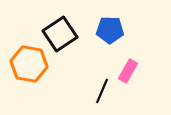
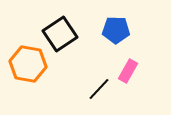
blue pentagon: moved 6 px right
orange hexagon: moved 1 px left
black line: moved 3 px left, 2 px up; rotated 20 degrees clockwise
